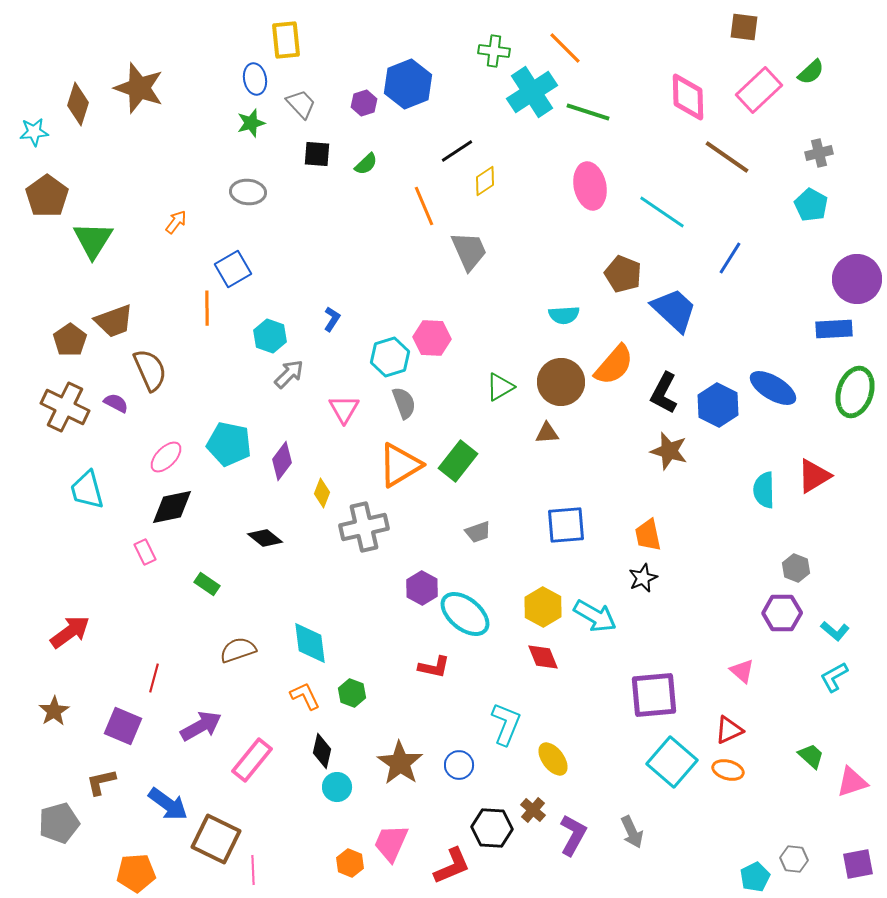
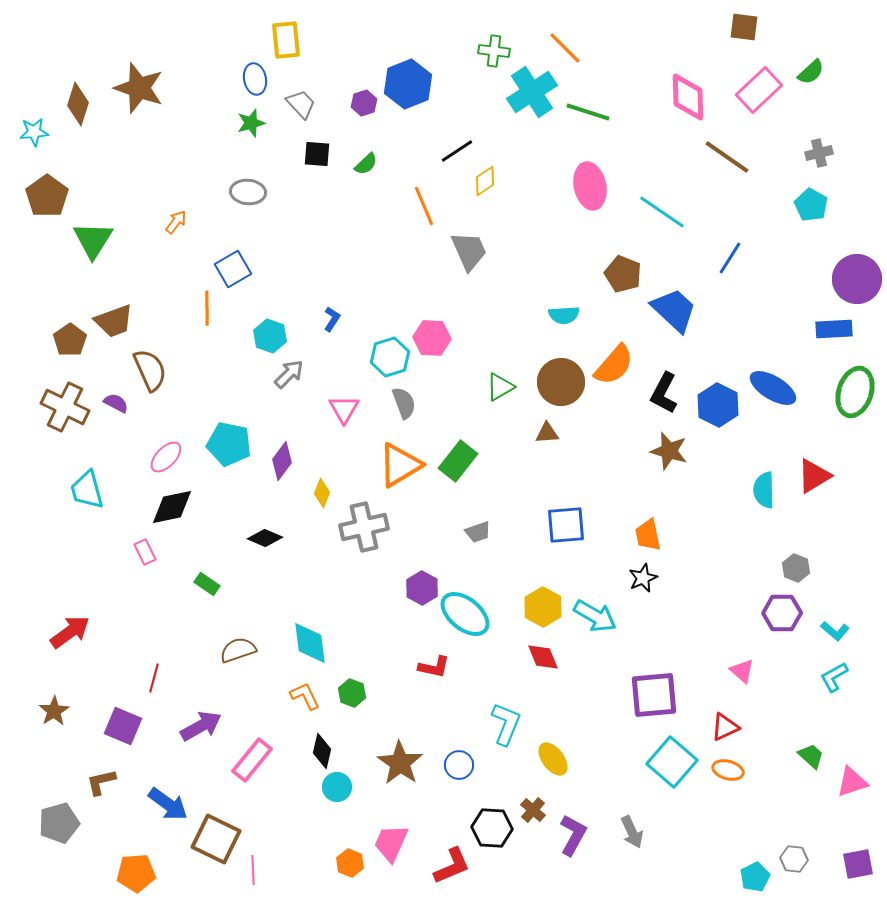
black diamond at (265, 538): rotated 16 degrees counterclockwise
red triangle at (729, 730): moved 4 px left, 3 px up
